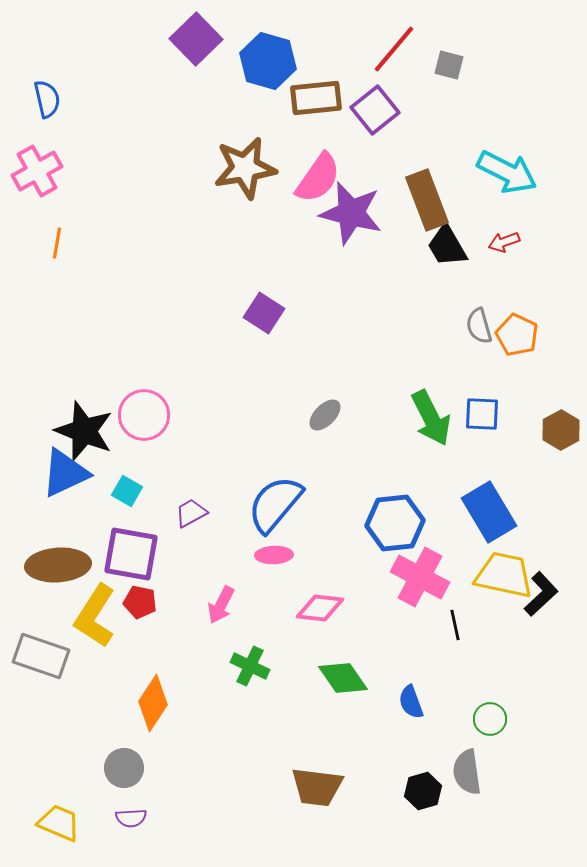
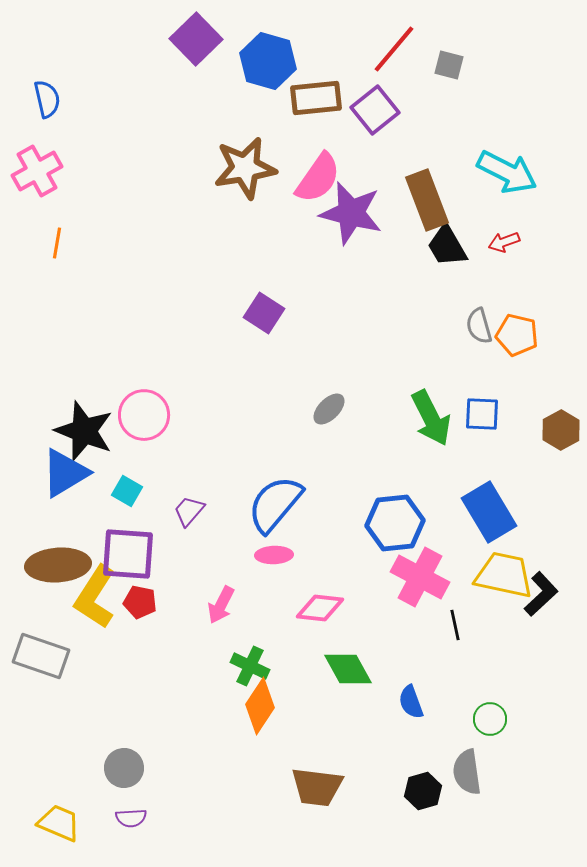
orange pentagon at (517, 335): rotated 12 degrees counterclockwise
gray ellipse at (325, 415): moved 4 px right, 6 px up
blue triangle at (65, 473): rotated 6 degrees counterclockwise
purple trapezoid at (191, 513): moved 2 px left, 2 px up; rotated 20 degrees counterclockwise
purple square at (131, 554): moved 3 px left; rotated 6 degrees counterclockwise
yellow L-shape at (95, 616): moved 19 px up
green diamond at (343, 678): moved 5 px right, 9 px up; rotated 6 degrees clockwise
orange diamond at (153, 703): moved 107 px right, 3 px down
